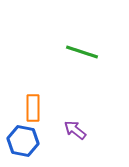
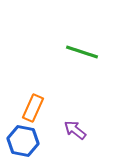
orange rectangle: rotated 24 degrees clockwise
